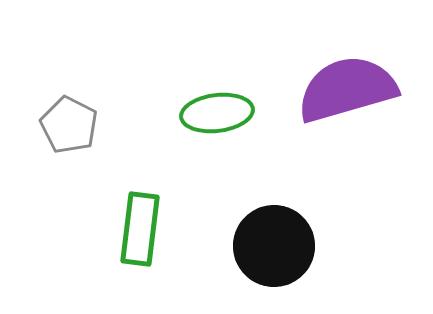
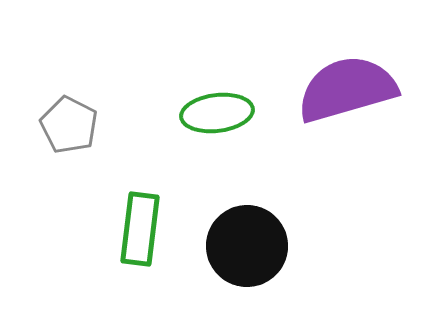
black circle: moved 27 px left
